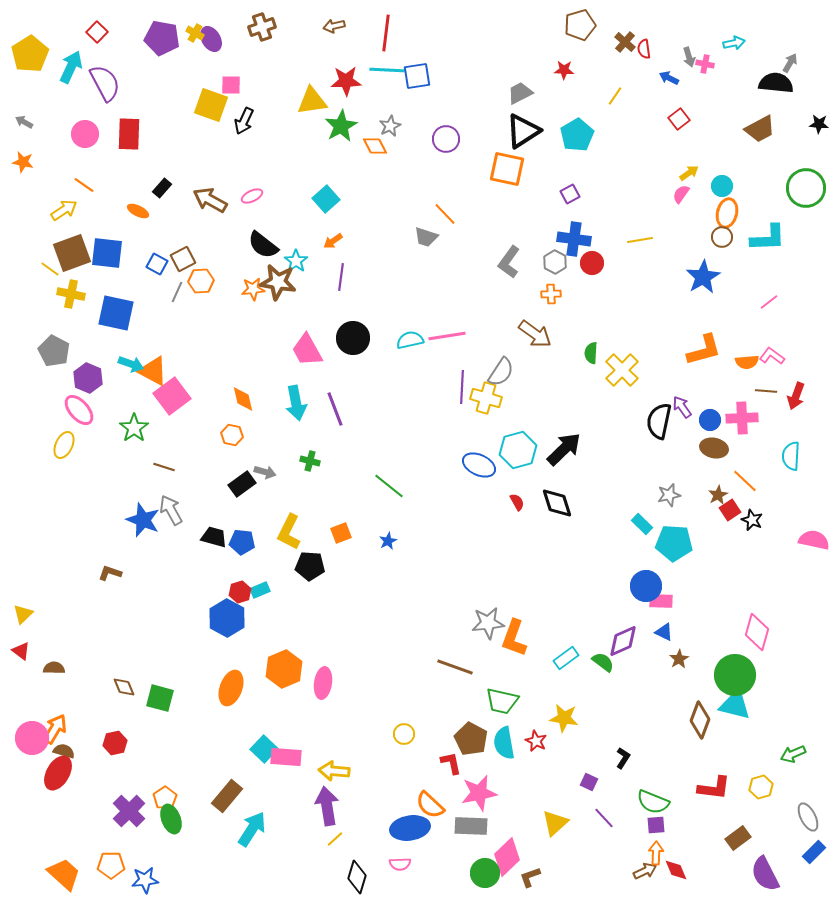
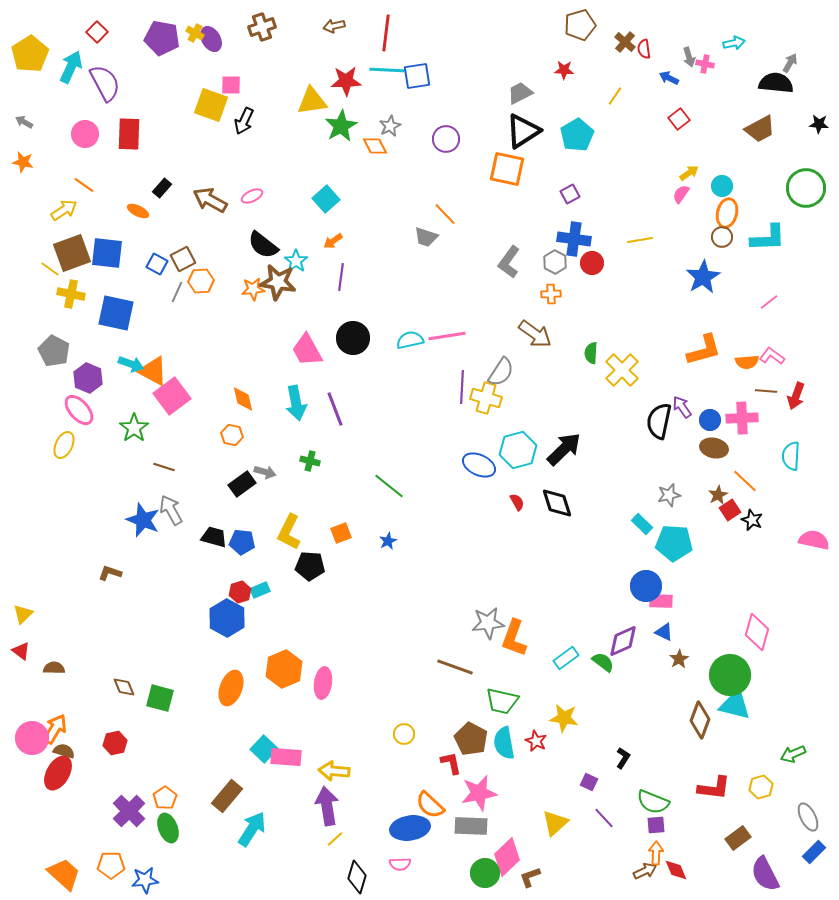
green circle at (735, 675): moved 5 px left
green ellipse at (171, 819): moved 3 px left, 9 px down
